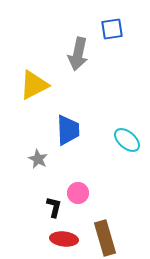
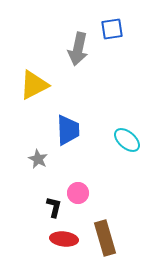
gray arrow: moved 5 px up
